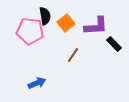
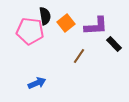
brown line: moved 6 px right, 1 px down
